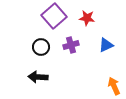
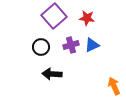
blue triangle: moved 14 px left
black arrow: moved 14 px right, 3 px up
